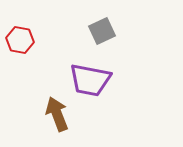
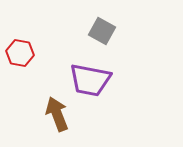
gray square: rotated 36 degrees counterclockwise
red hexagon: moved 13 px down
